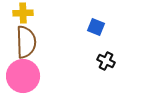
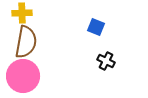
yellow cross: moved 1 px left
brown semicircle: rotated 12 degrees clockwise
